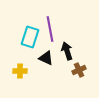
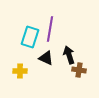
purple line: rotated 20 degrees clockwise
black arrow: moved 2 px right, 4 px down
brown cross: rotated 32 degrees clockwise
